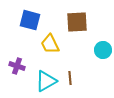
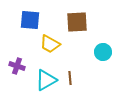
blue square: rotated 10 degrees counterclockwise
yellow trapezoid: rotated 35 degrees counterclockwise
cyan circle: moved 2 px down
cyan triangle: moved 1 px up
